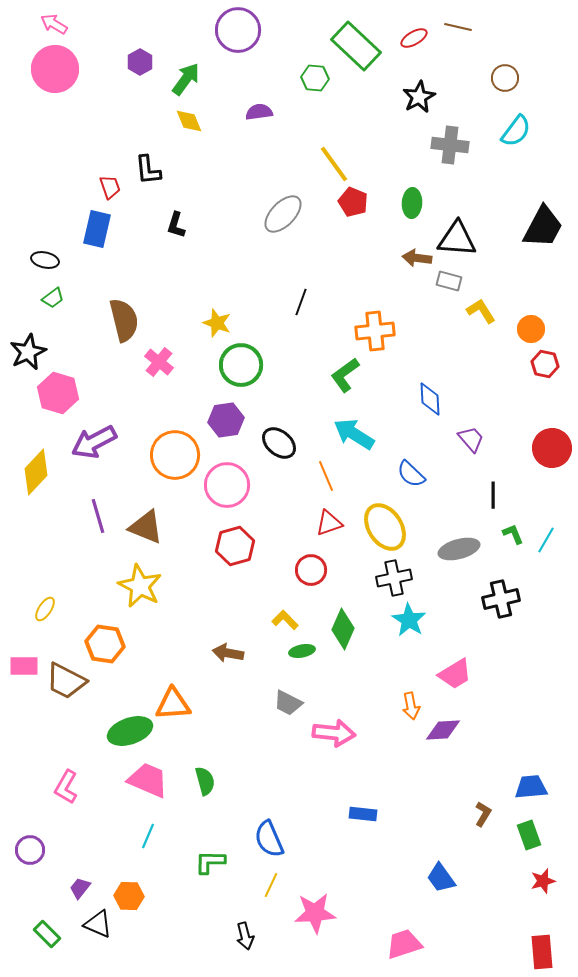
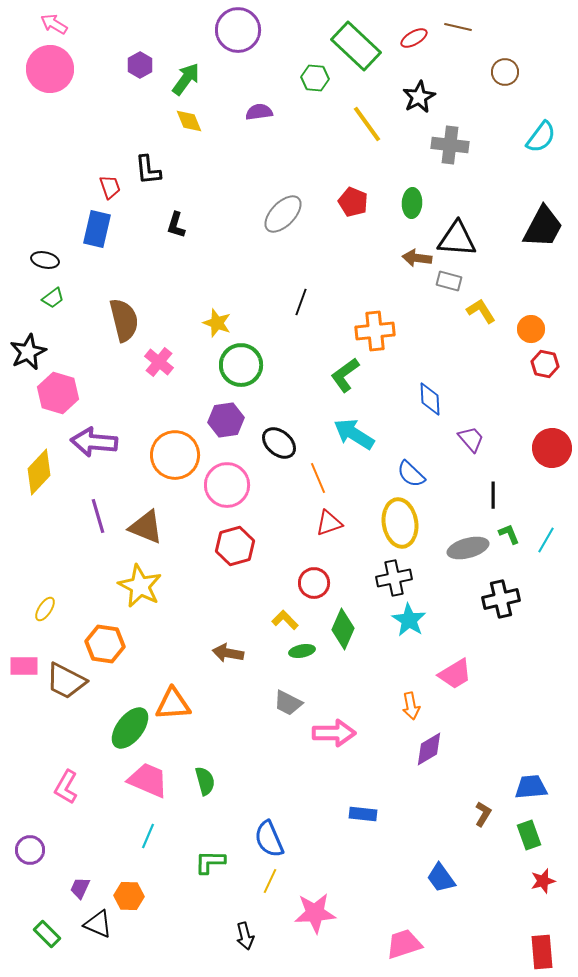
purple hexagon at (140, 62): moved 3 px down
pink circle at (55, 69): moved 5 px left
brown circle at (505, 78): moved 6 px up
cyan semicircle at (516, 131): moved 25 px right, 6 px down
yellow line at (334, 164): moved 33 px right, 40 px up
purple arrow at (94, 442): rotated 33 degrees clockwise
yellow diamond at (36, 472): moved 3 px right
orange line at (326, 476): moved 8 px left, 2 px down
yellow ellipse at (385, 527): moved 15 px right, 4 px up; rotated 24 degrees clockwise
green L-shape at (513, 534): moved 4 px left
gray ellipse at (459, 549): moved 9 px right, 1 px up
red circle at (311, 570): moved 3 px right, 13 px down
purple diamond at (443, 730): moved 14 px left, 19 px down; rotated 27 degrees counterclockwise
green ellipse at (130, 731): moved 3 px up; rotated 33 degrees counterclockwise
pink arrow at (334, 733): rotated 6 degrees counterclockwise
yellow line at (271, 885): moved 1 px left, 4 px up
purple trapezoid at (80, 888): rotated 15 degrees counterclockwise
